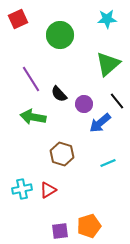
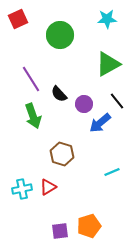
green triangle: rotated 12 degrees clockwise
green arrow: moved 1 px up; rotated 120 degrees counterclockwise
cyan line: moved 4 px right, 9 px down
red triangle: moved 3 px up
